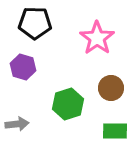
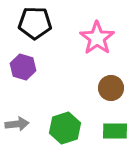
green hexagon: moved 3 px left, 24 px down
